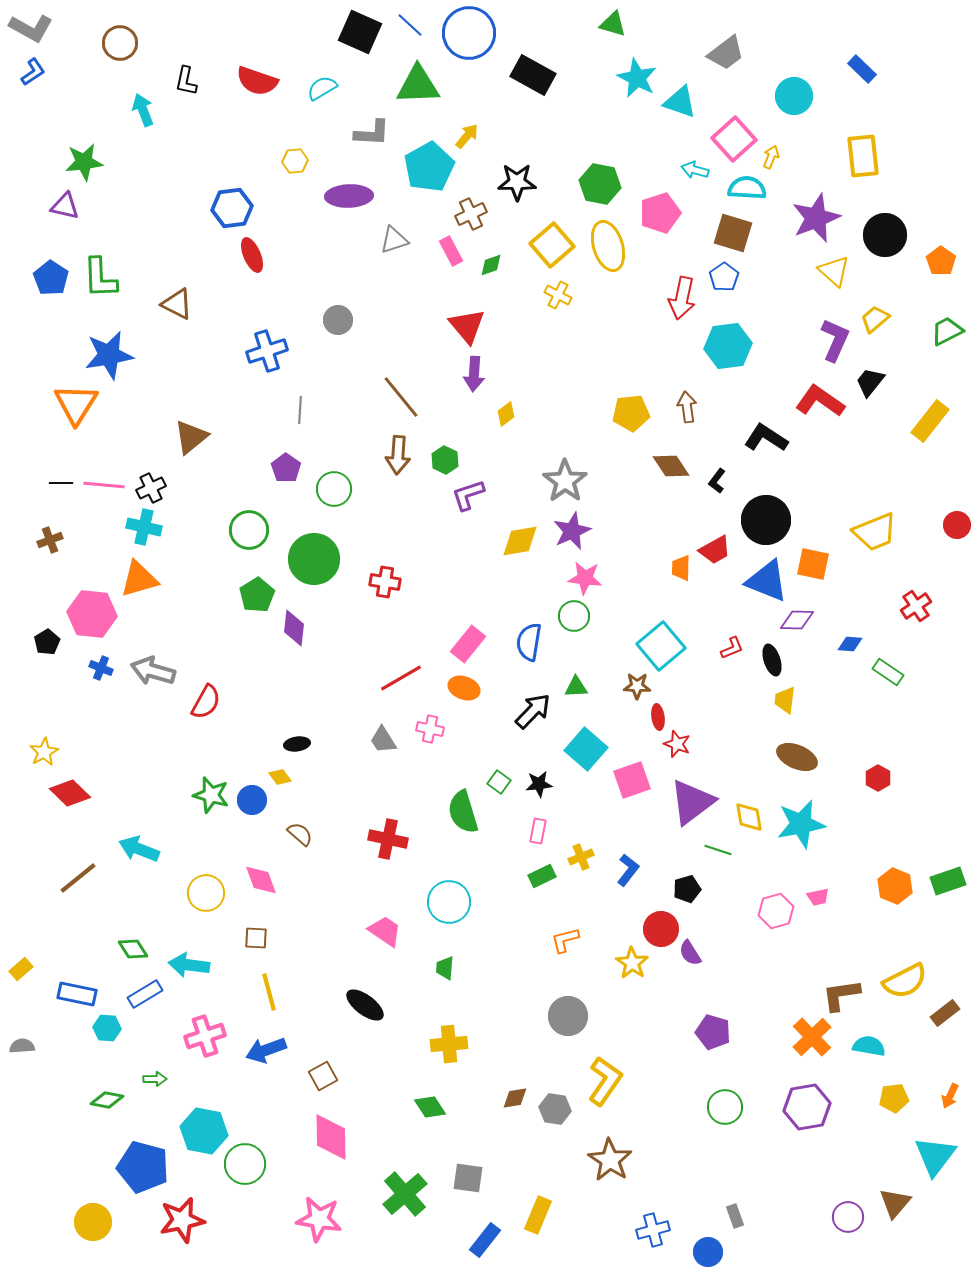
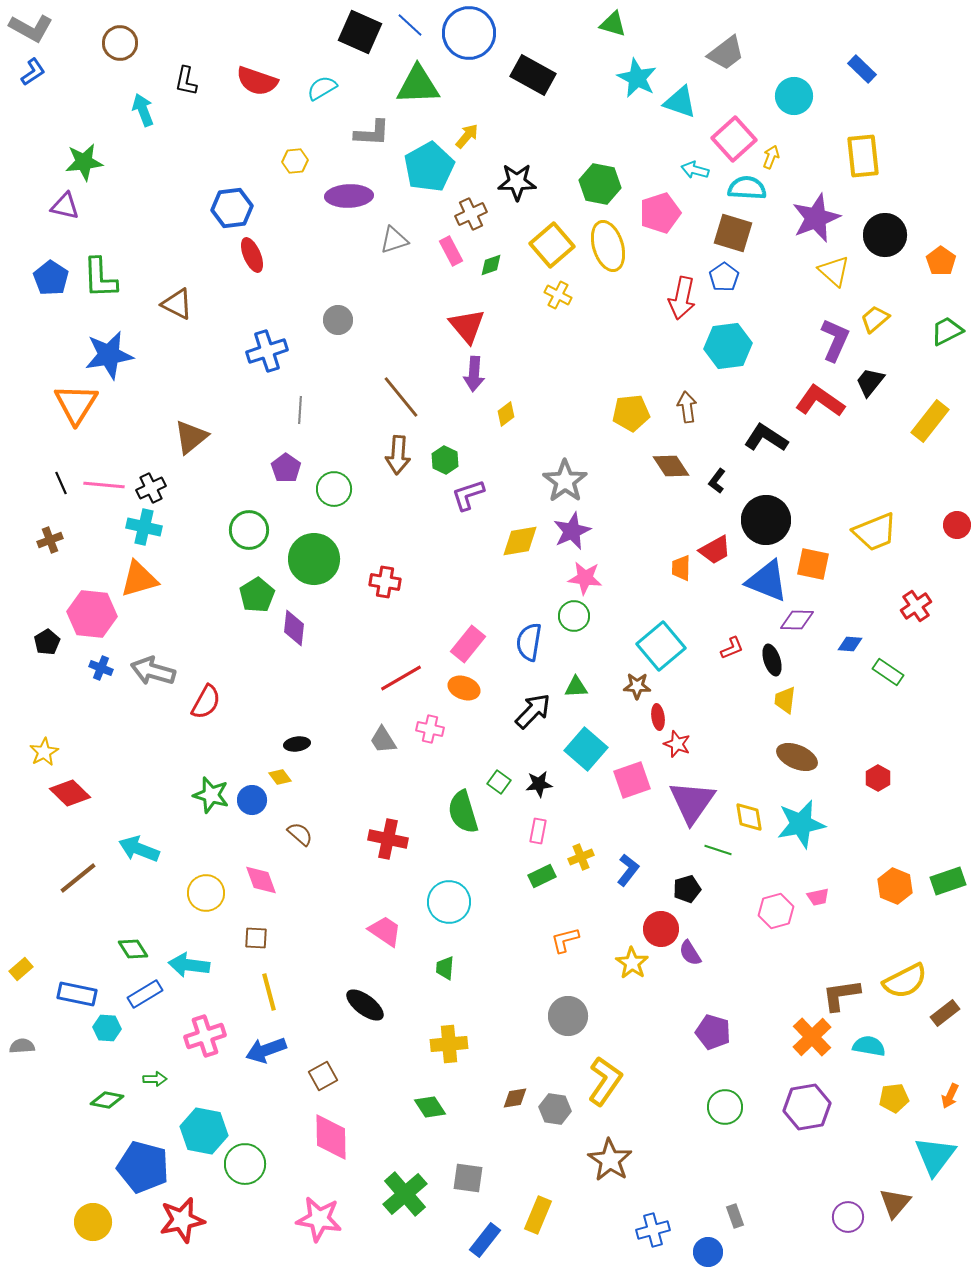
black line at (61, 483): rotated 65 degrees clockwise
purple triangle at (692, 802): rotated 18 degrees counterclockwise
